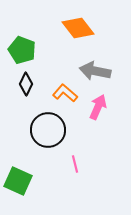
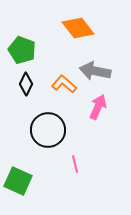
orange L-shape: moved 1 px left, 9 px up
